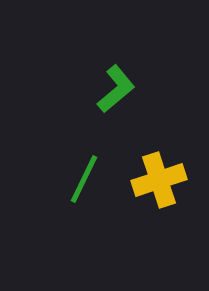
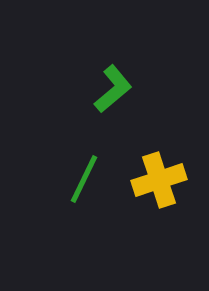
green L-shape: moved 3 px left
